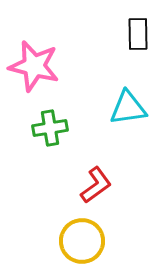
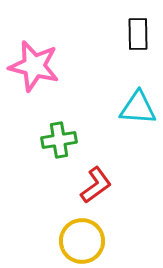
cyan triangle: moved 10 px right; rotated 12 degrees clockwise
green cross: moved 9 px right, 12 px down
